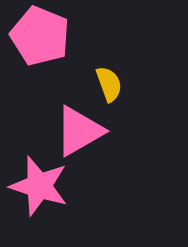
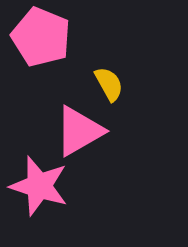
pink pentagon: moved 1 px right, 1 px down
yellow semicircle: rotated 9 degrees counterclockwise
